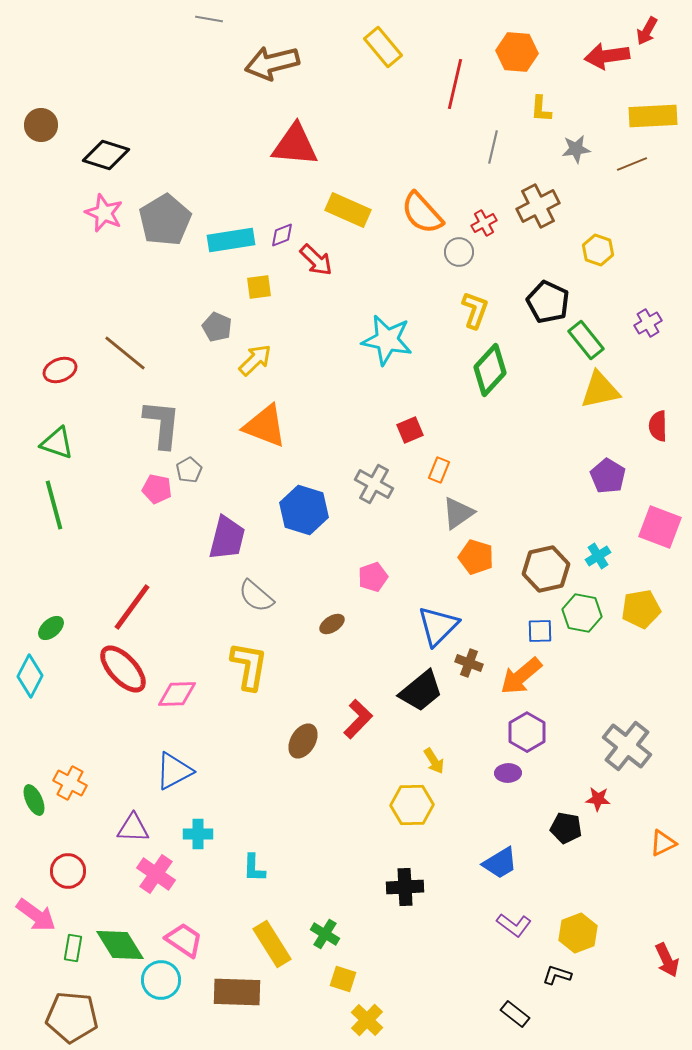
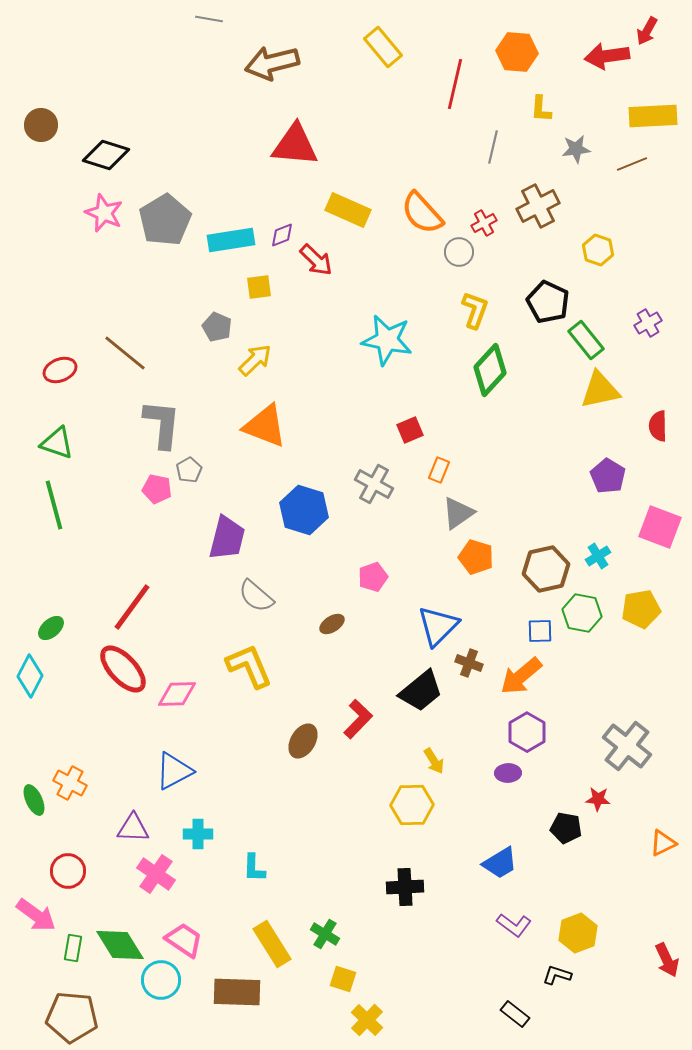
yellow L-shape at (249, 666): rotated 33 degrees counterclockwise
